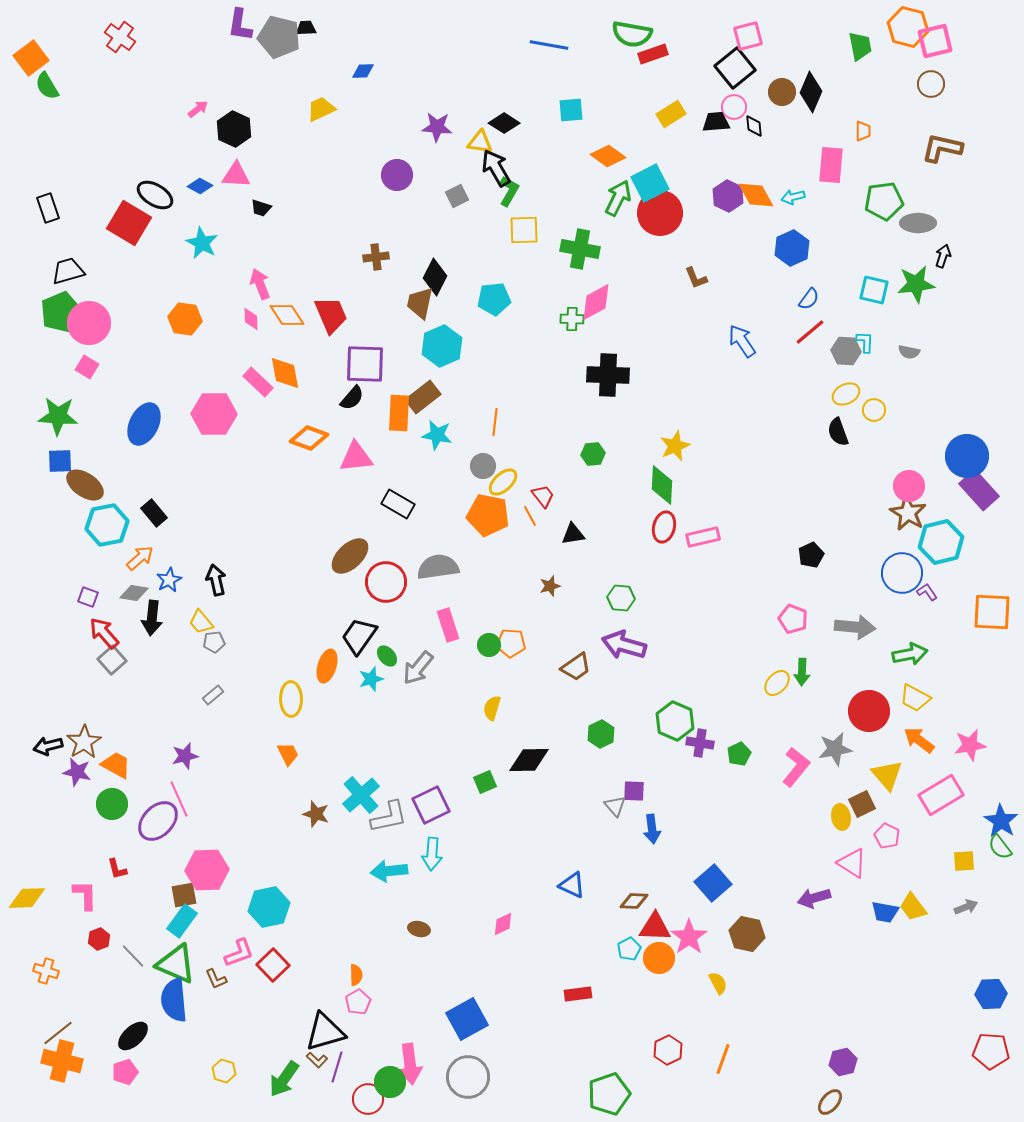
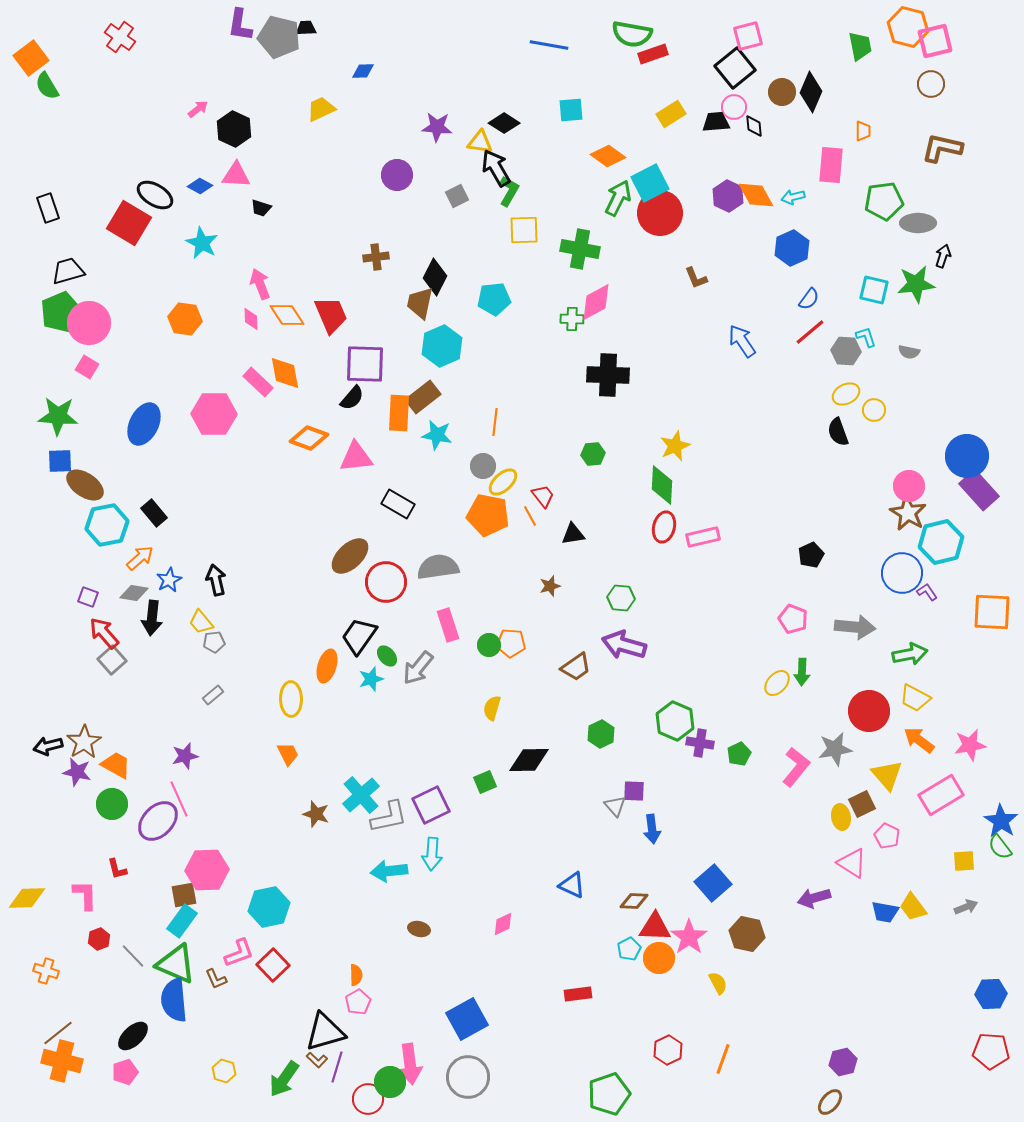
cyan L-shape at (865, 342): moved 1 px right, 5 px up; rotated 20 degrees counterclockwise
